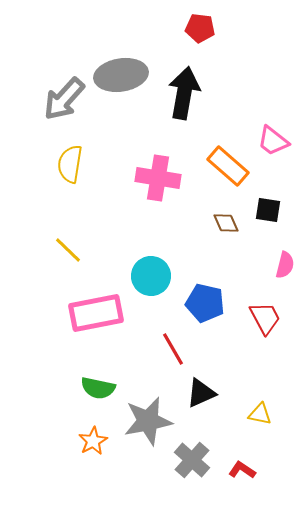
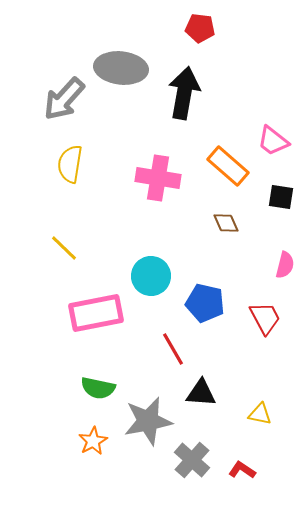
gray ellipse: moved 7 px up; rotated 15 degrees clockwise
black square: moved 13 px right, 13 px up
yellow line: moved 4 px left, 2 px up
black triangle: rotated 28 degrees clockwise
